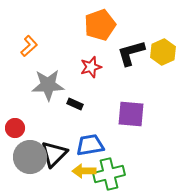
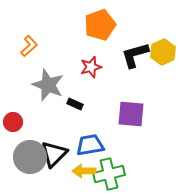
black L-shape: moved 4 px right, 2 px down
gray star: rotated 24 degrees clockwise
red circle: moved 2 px left, 6 px up
